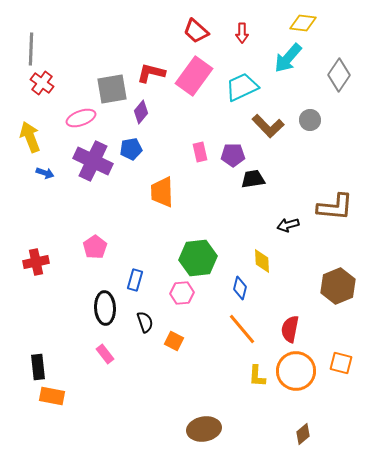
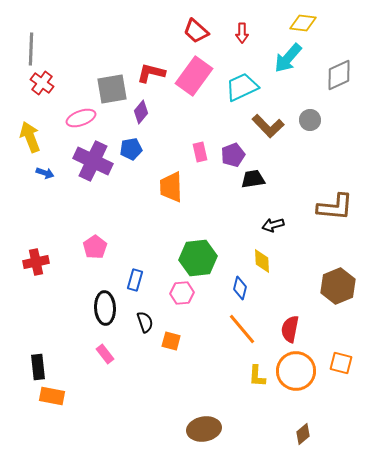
gray diamond at (339, 75): rotated 32 degrees clockwise
purple pentagon at (233, 155): rotated 20 degrees counterclockwise
orange trapezoid at (162, 192): moved 9 px right, 5 px up
black arrow at (288, 225): moved 15 px left
orange square at (174, 341): moved 3 px left; rotated 12 degrees counterclockwise
